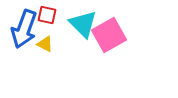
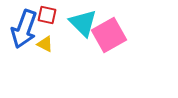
cyan triangle: moved 1 px up
